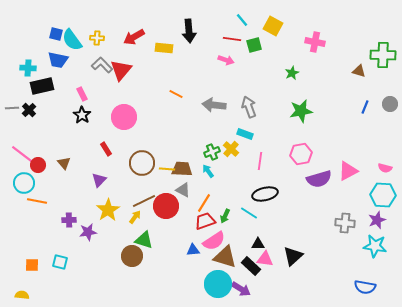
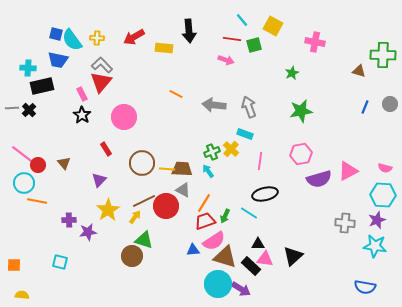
red triangle at (121, 70): moved 20 px left, 12 px down
orange square at (32, 265): moved 18 px left
